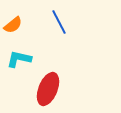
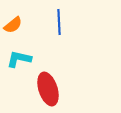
blue line: rotated 25 degrees clockwise
red ellipse: rotated 40 degrees counterclockwise
